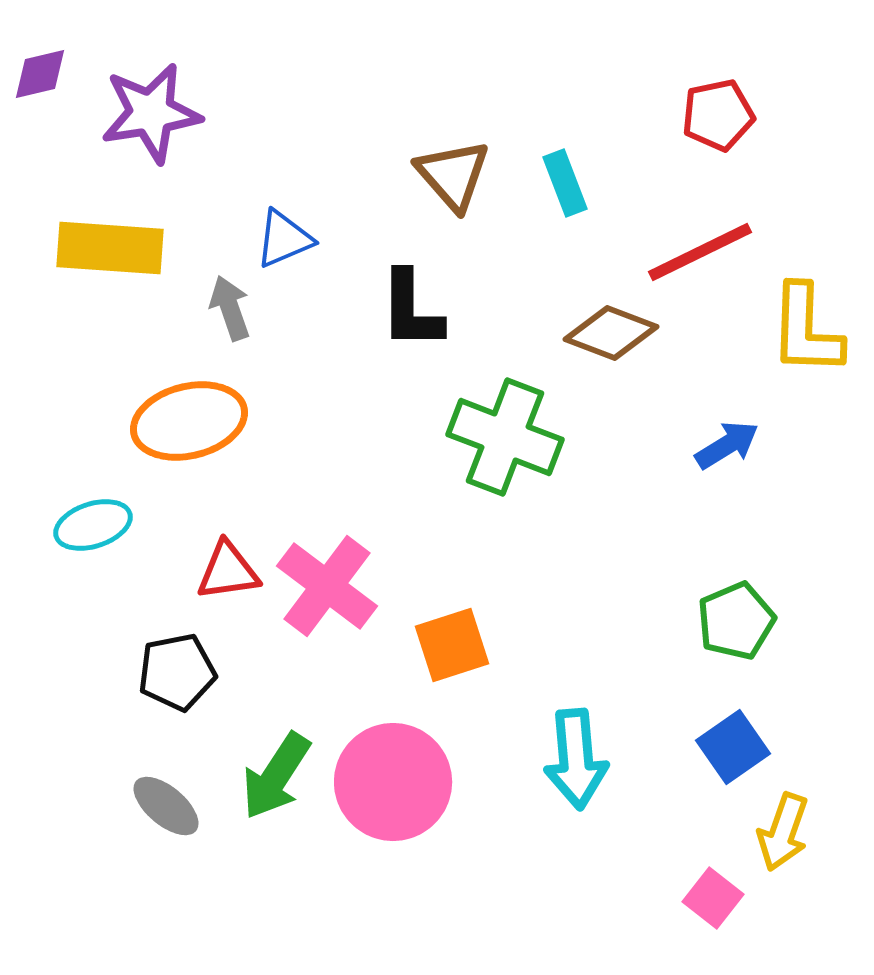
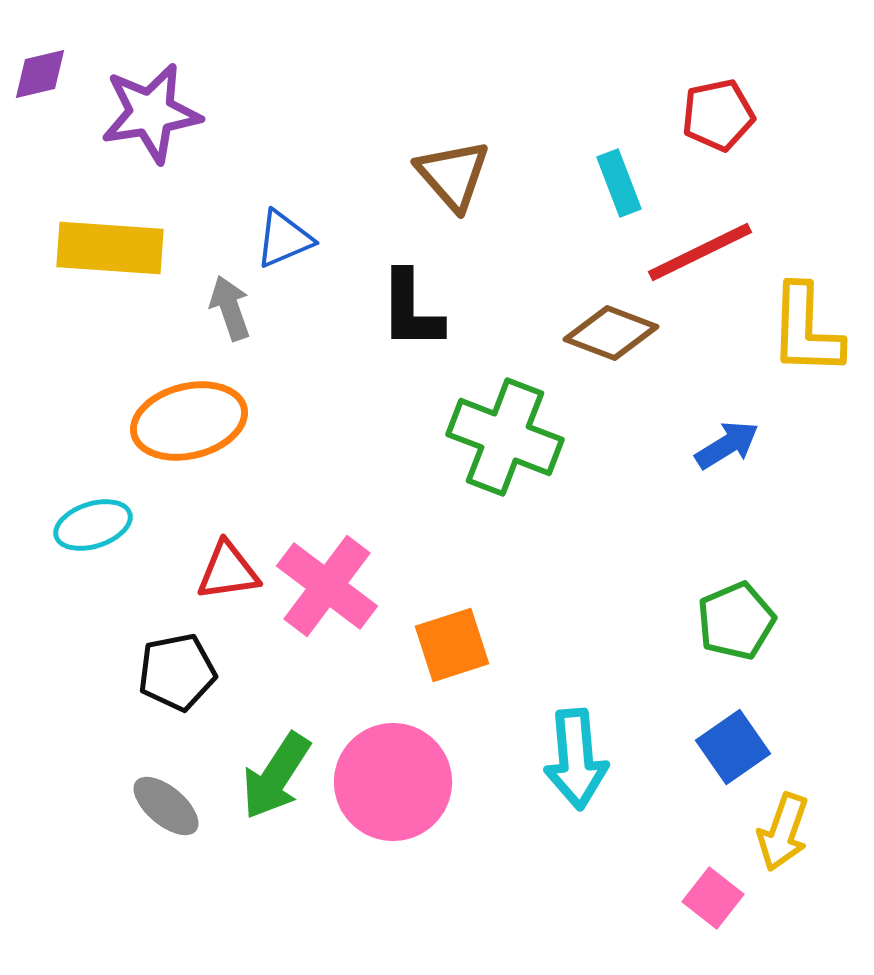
cyan rectangle: moved 54 px right
